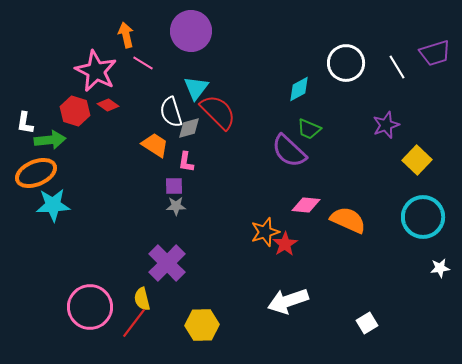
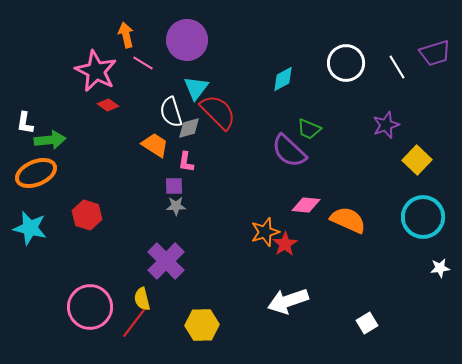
purple circle: moved 4 px left, 9 px down
cyan diamond: moved 16 px left, 10 px up
red hexagon: moved 12 px right, 104 px down
cyan star: moved 23 px left, 23 px down; rotated 16 degrees clockwise
purple cross: moved 1 px left, 2 px up
